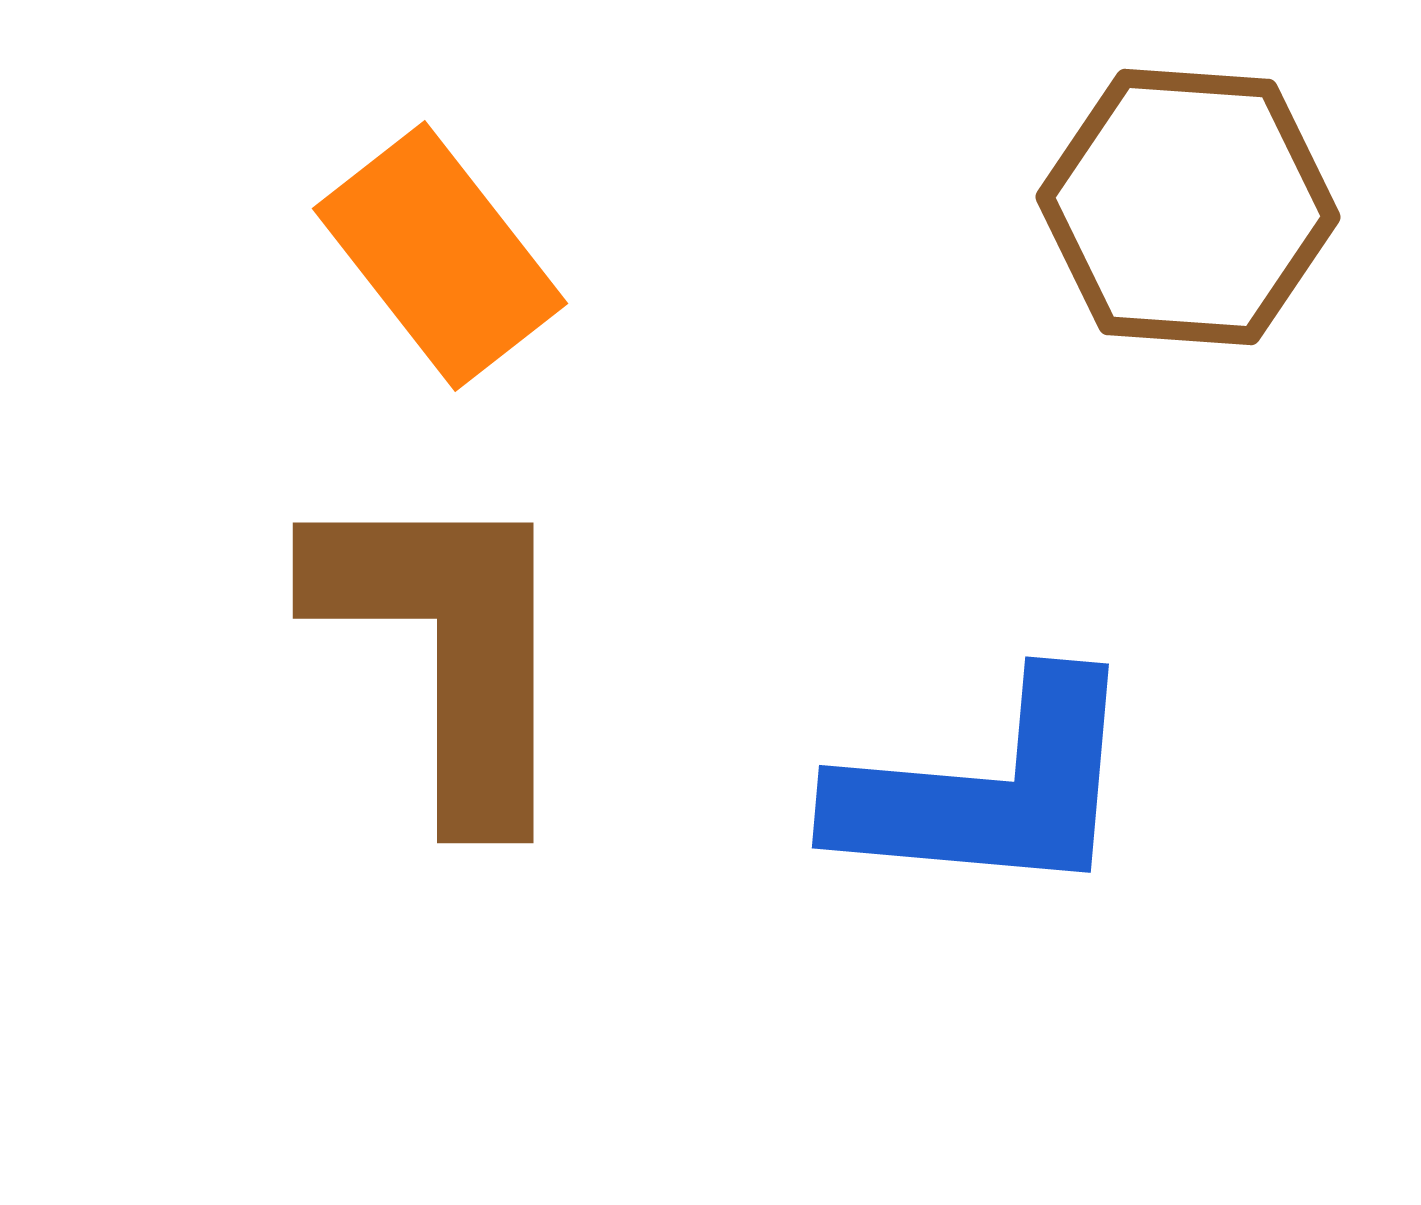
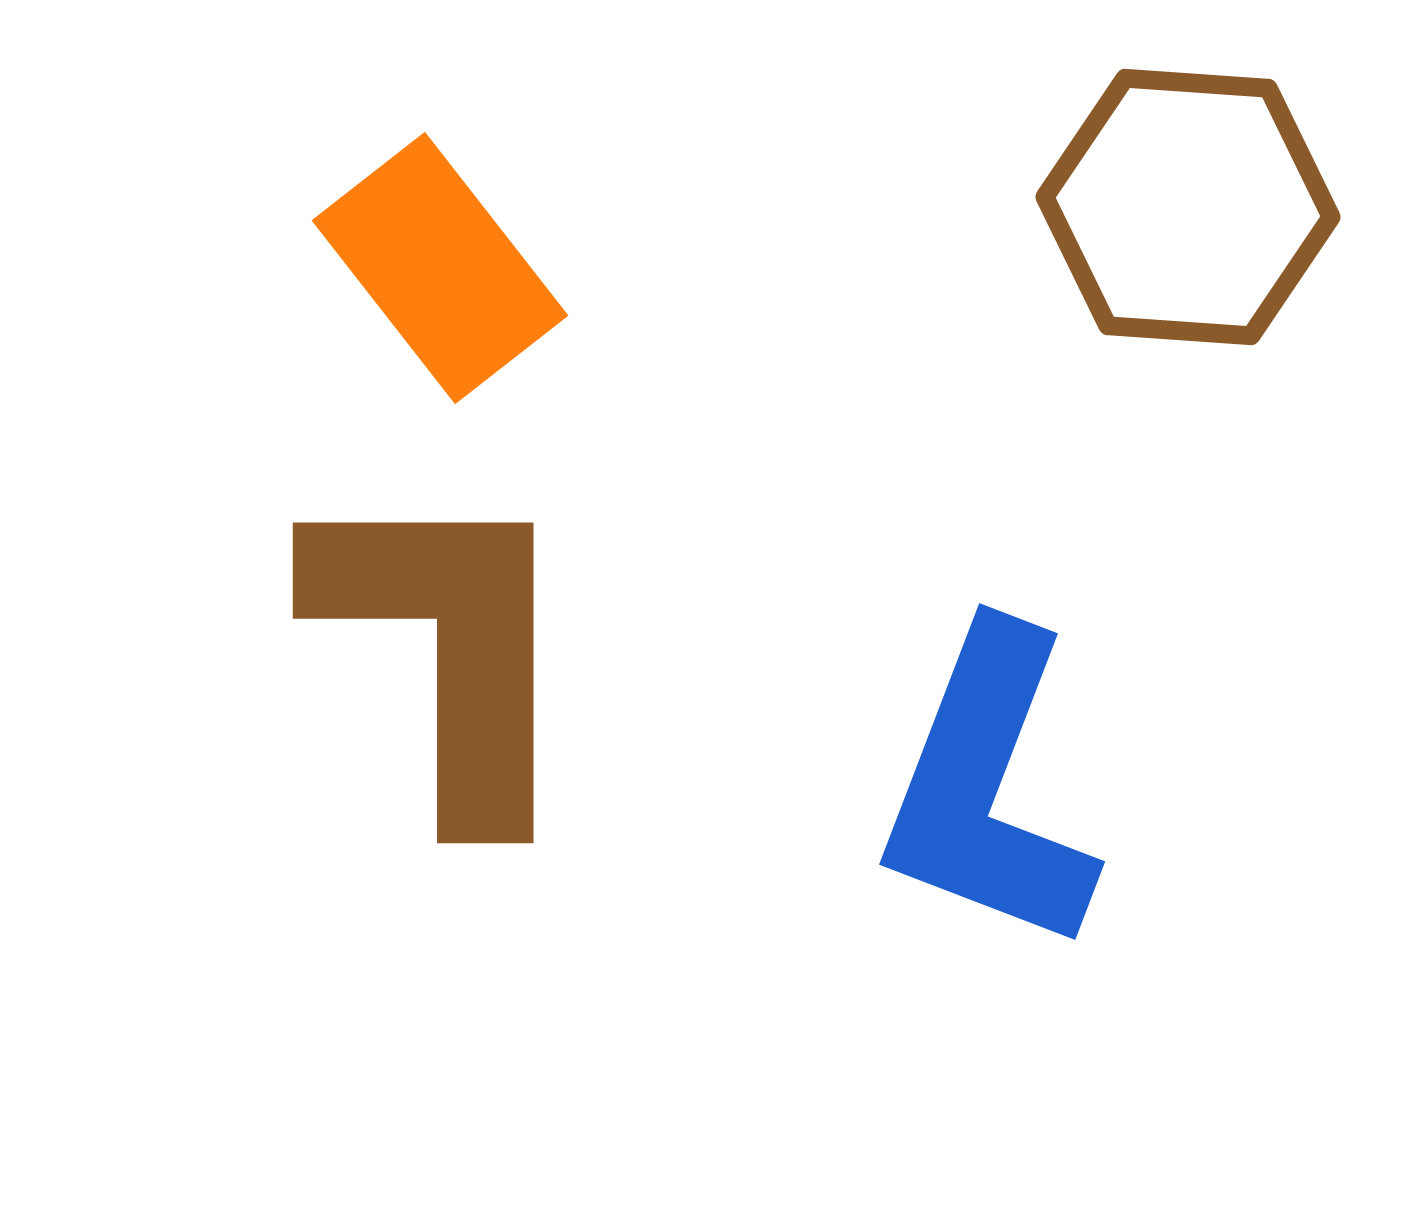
orange rectangle: moved 12 px down
blue L-shape: rotated 106 degrees clockwise
